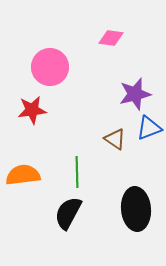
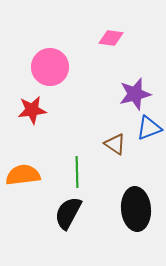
brown triangle: moved 5 px down
